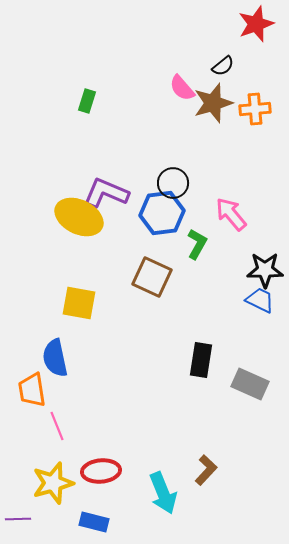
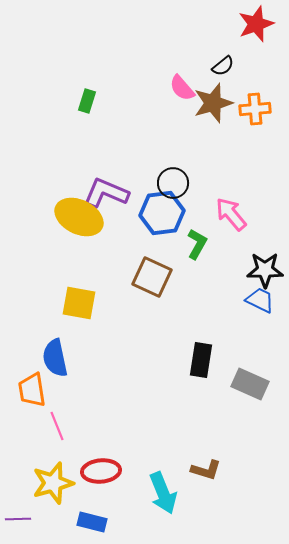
brown L-shape: rotated 64 degrees clockwise
blue rectangle: moved 2 px left
